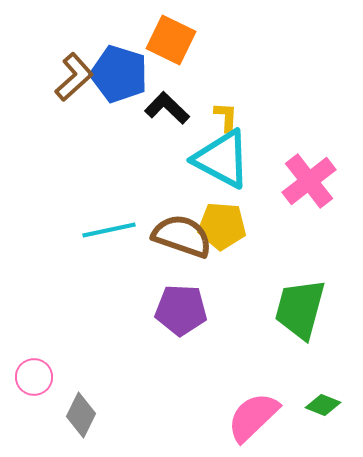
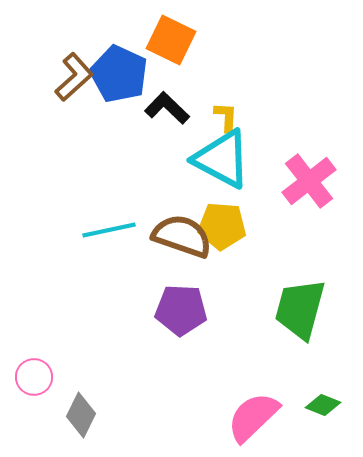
blue pentagon: rotated 8 degrees clockwise
